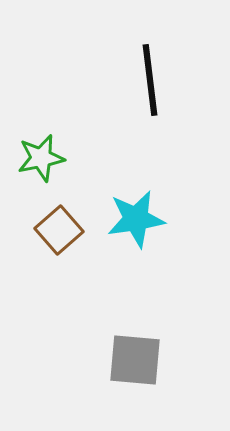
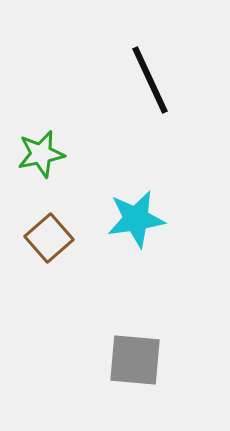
black line: rotated 18 degrees counterclockwise
green star: moved 4 px up
brown square: moved 10 px left, 8 px down
